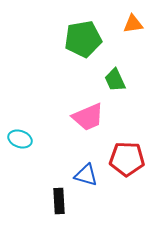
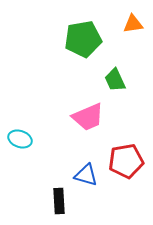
red pentagon: moved 1 px left, 2 px down; rotated 12 degrees counterclockwise
